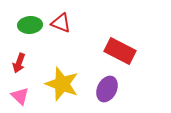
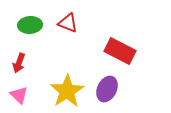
red triangle: moved 7 px right
yellow star: moved 5 px right, 7 px down; rotated 20 degrees clockwise
pink triangle: moved 1 px left, 1 px up
